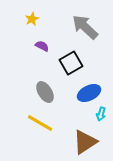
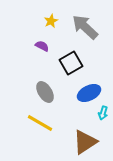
yellow star: moved 19 px right, 2 px down
cyan arrow: moved 2 px right, 1 px up
